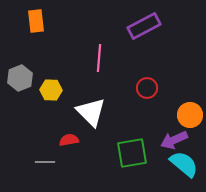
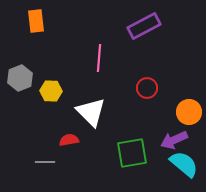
yellow hexagon: moved 1 px down
orange circle: moved 1 px left, 3 px up
